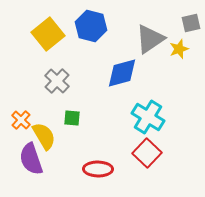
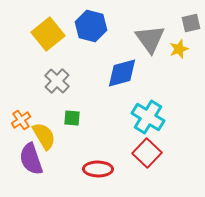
gray triangle: rotated 32 degrees counterclockwise
orange cross: rotated 12 degrees clockwise
